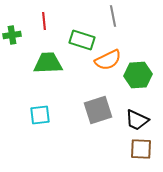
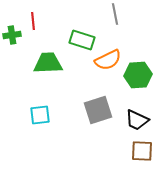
gray line: moved 2 px right, 2 px up
red line: moved 11 px left
brown square: moved 1 px right, 2 px down
